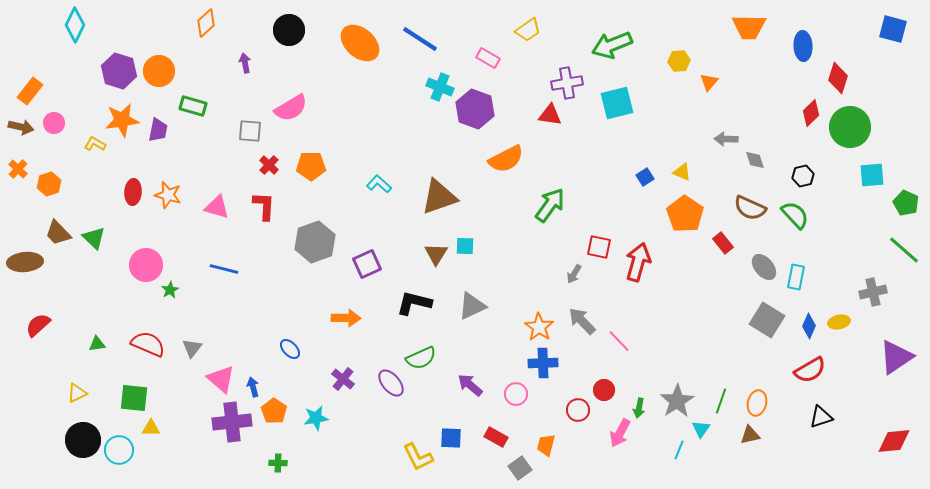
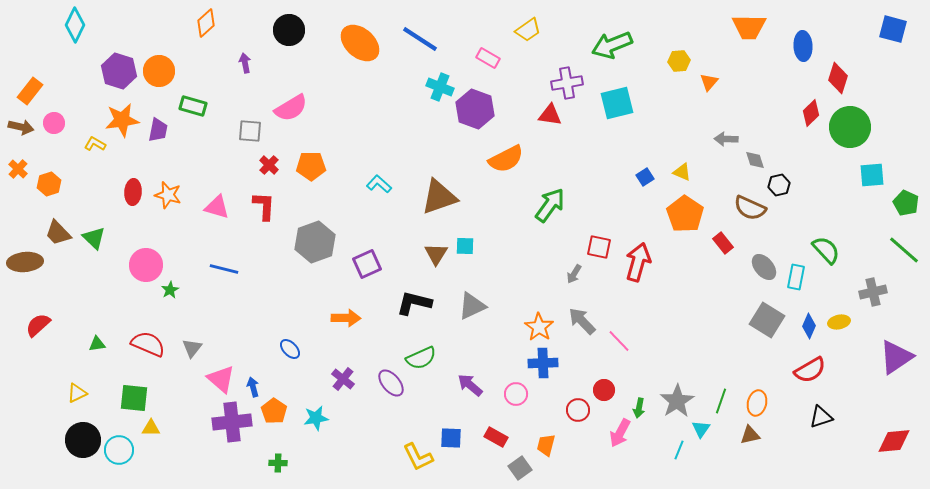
black hexagon at (803, 176): moved 24 px left, 9 px down
green semicircle at (795, 215): moved 31 px right, 35 px down
